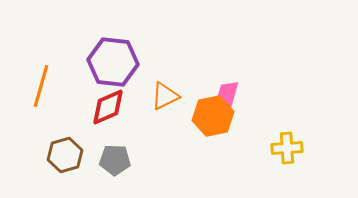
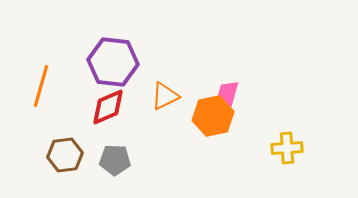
brown hexagon: rotated 8 degrees clockwise
